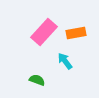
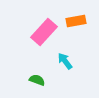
orange rectangle: moved 12 px up
